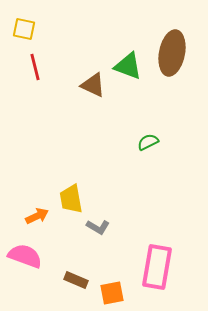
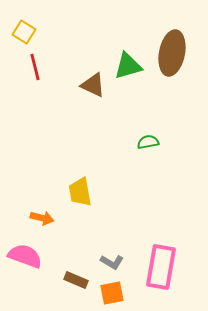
yellow square: moved 3 px down; rotated 20 degrees clockwise
green triangle: rotated 36 degrees counterclockwise
green semicircle: rotated 15 degrees clockwise
yellow trapezoid: moved 9 px right, 7 px up
orange arrow: moved 5 px right, 2 px down; rotated 40 degrees clockwise
gray L-shape: moved 14 px right, 35 px down
pink rectangle: moved 4 px right
